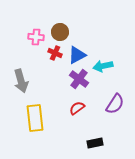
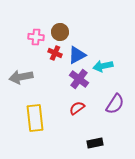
gray arrow: moved 4 px up; rotated 95 degrees clockwise
